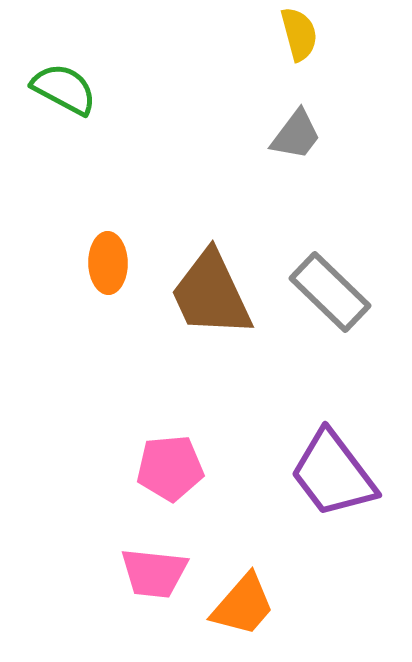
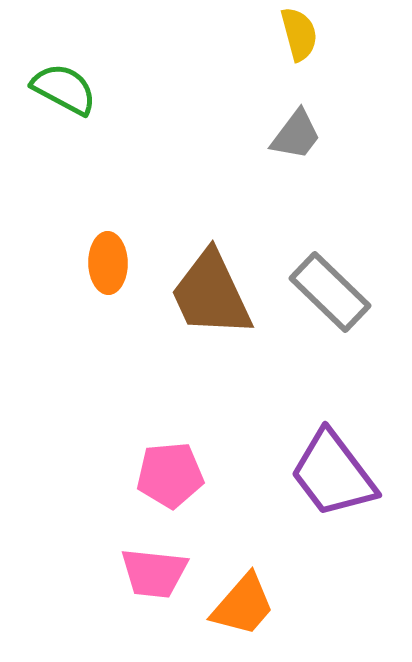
pink pentagon: moved 7 px down
